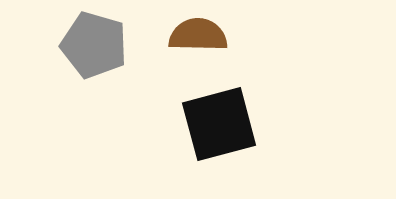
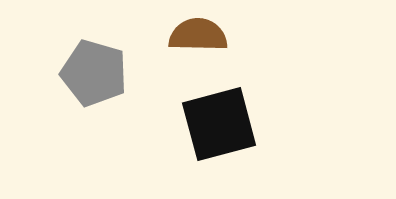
gray pentagon: moved 28 px down
